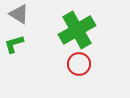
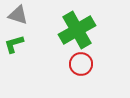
gray triangle: moved 1 px left, 1 px down; rotated 15 degrees counterclockwise
red circle: moved 2 px right
